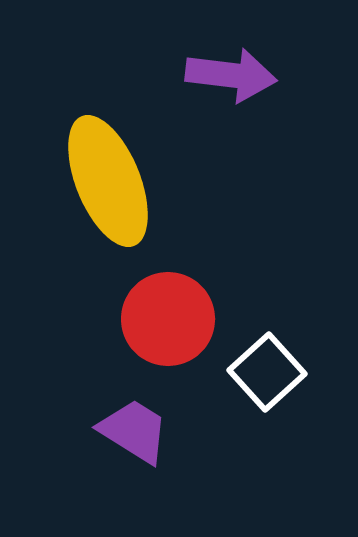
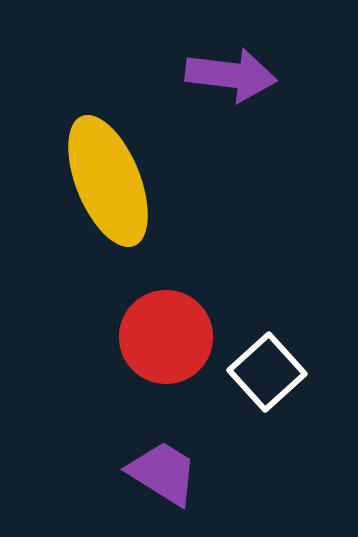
red circle: moved 2 px left, 18 px down
purple trapezoid: moved 29 px right, 42 px down
